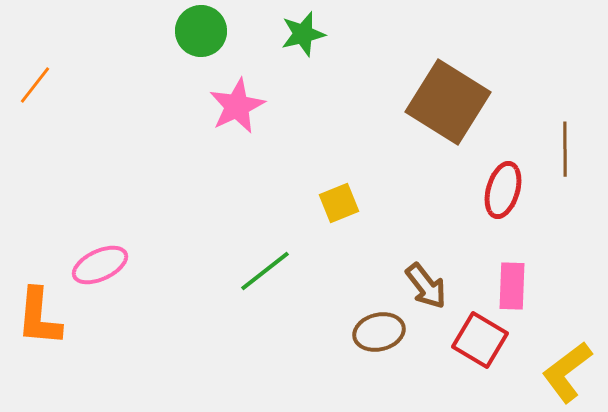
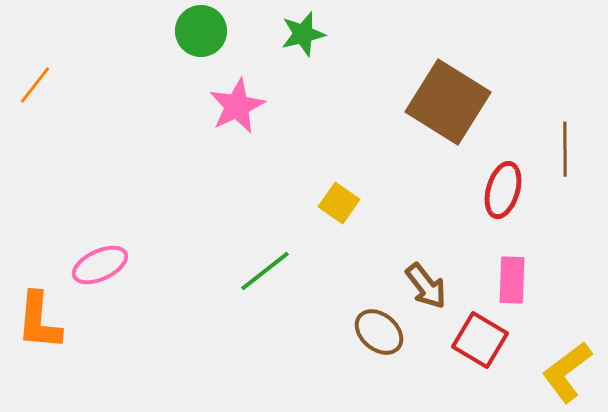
yellow square: rotated 33 degrees counterclockwise
pink rectangle: moved 6 px up
orange L-shape: moved 4 px down
brown ellipse: rotated 54 degrees clockwise
